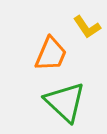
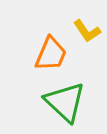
yellow L-shape: moved 4 px down
